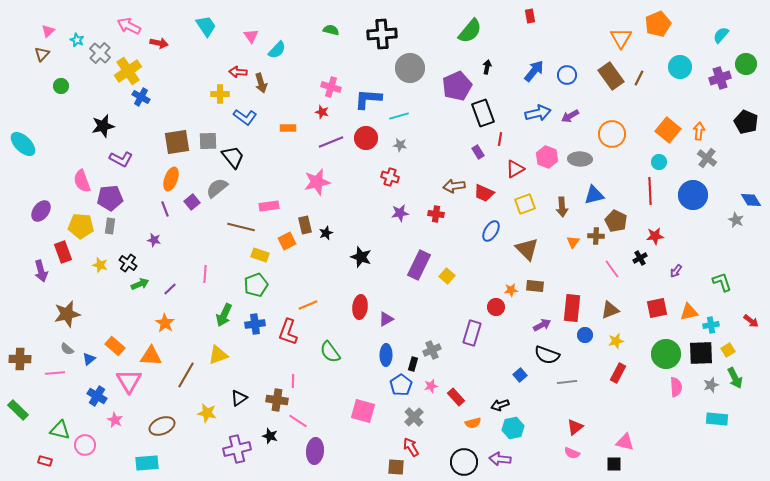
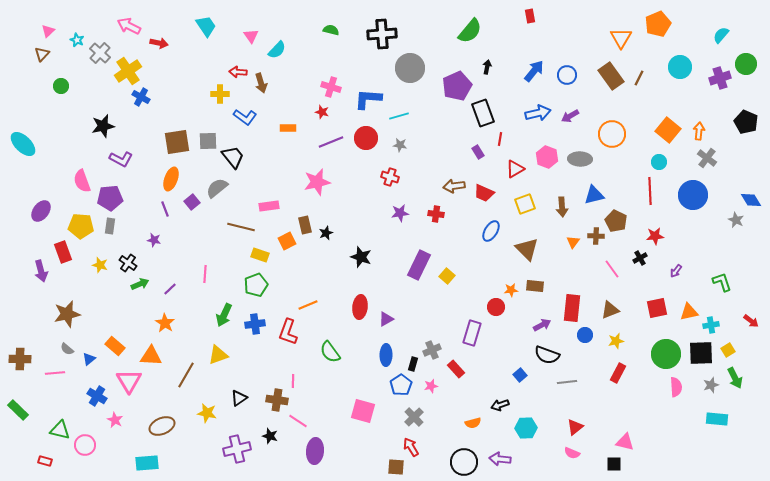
red rectangle at (456, 397): moved 28 px up
cyan hexagon at (513, 428): moved 13 px right; rotated 10 degrees clockwise
